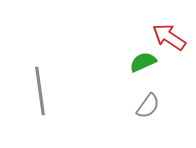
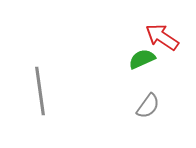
red arrow: moved 7 px left
green semicircle: moved 1 px left, 3 px up
